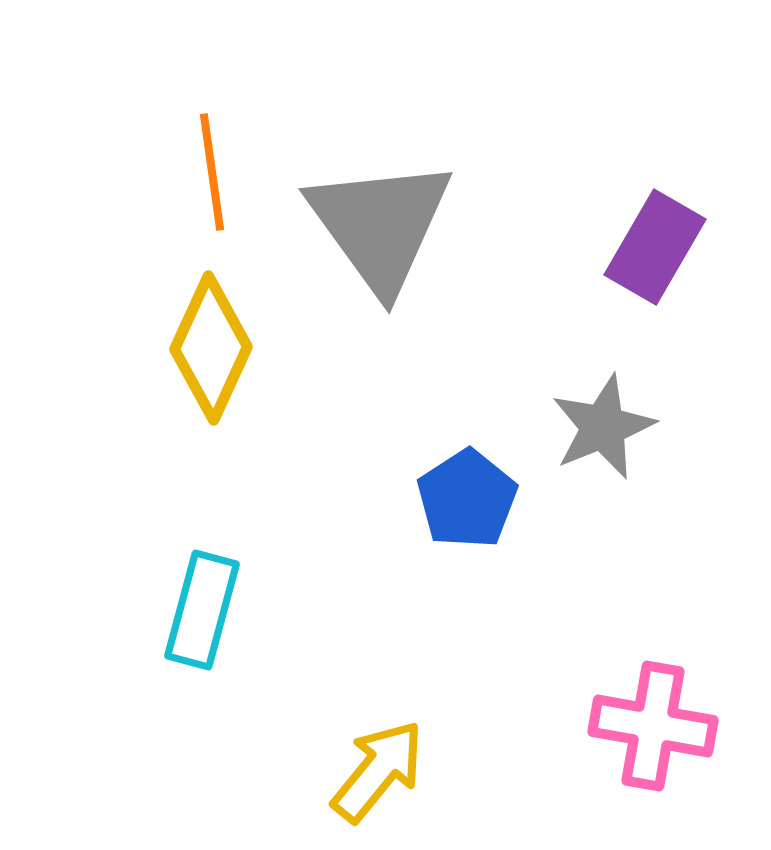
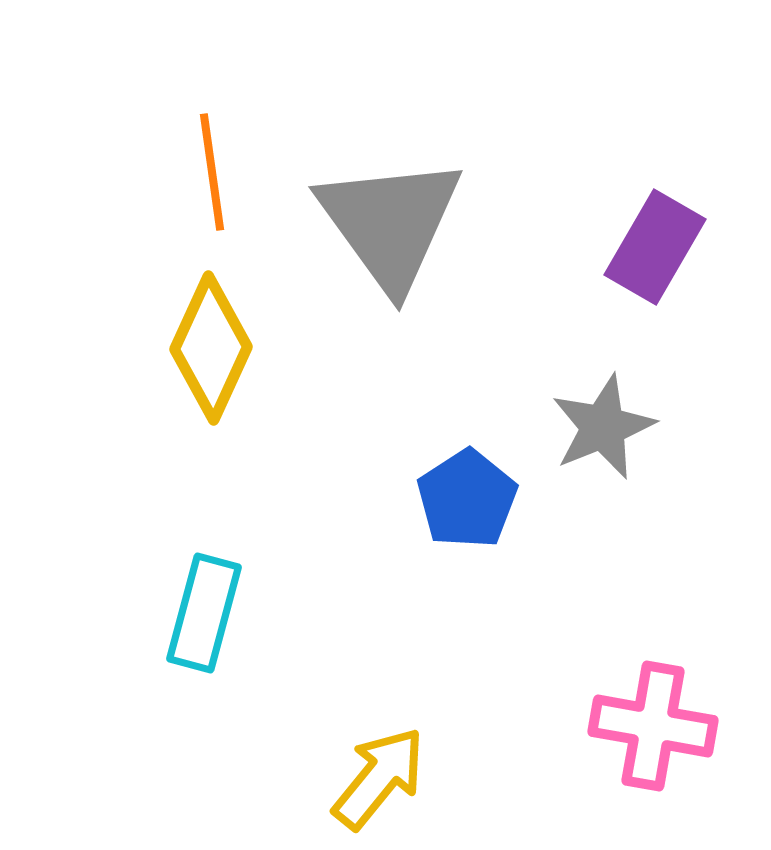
gray triangle: moved 10 px right, 2 px up
cyan rectangle: moved 2 px right, 3 px down
yellow arrow: moved 1 px right, 7 px down
